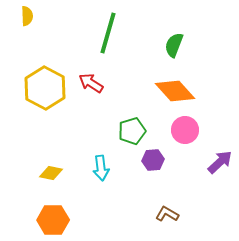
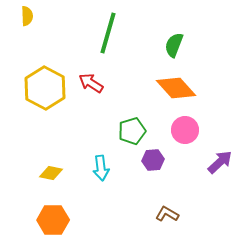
orange diamond: moved 1 px right, 3 px up
